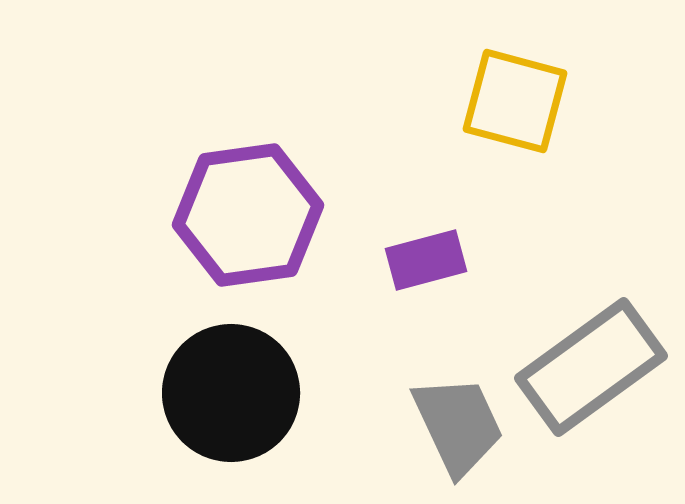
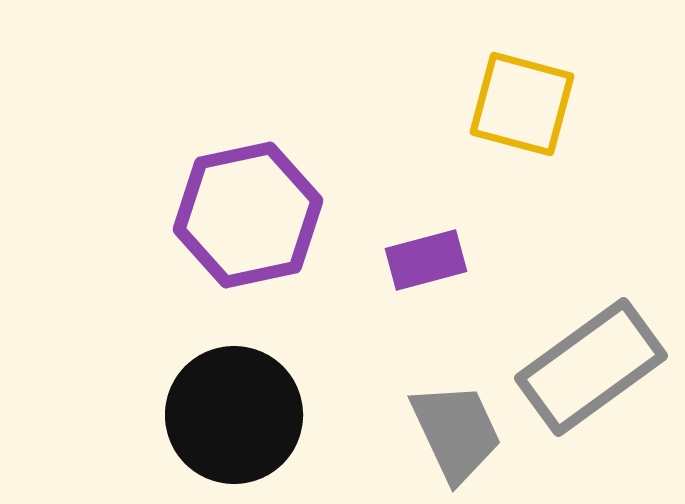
yellow square: moved 7 px right, 3 px down
purple hexagon: rotated 4 degrees counterclockwise
black circle: moved 3 px right, 22 px down
gray trapezoid: moved 2 px left, 7 px down
